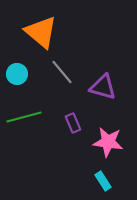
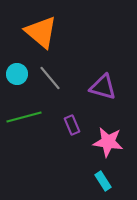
gray line: moved 12 px left, 6 px down
purple rectangle: moved 1 px left, 2 px down
